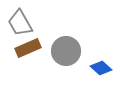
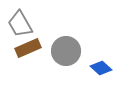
gray trapezoid: moved 1 px down
